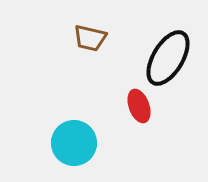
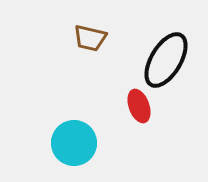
black ellipse: moved 2 px left, 2 px down
